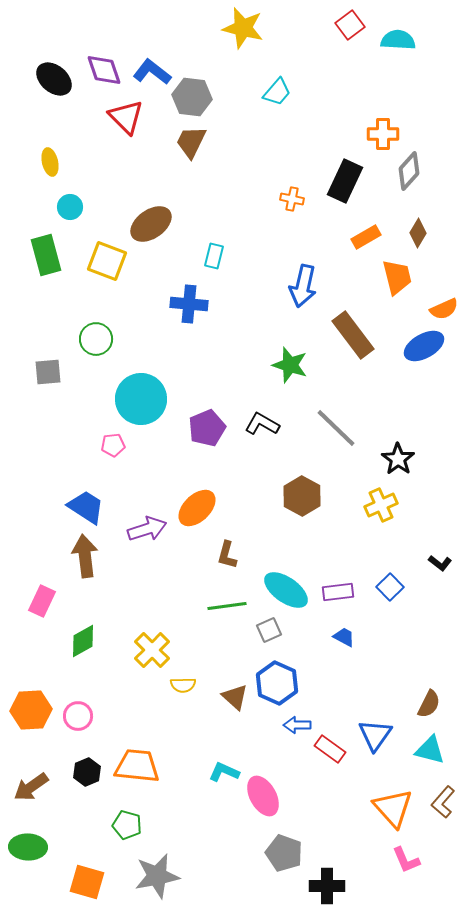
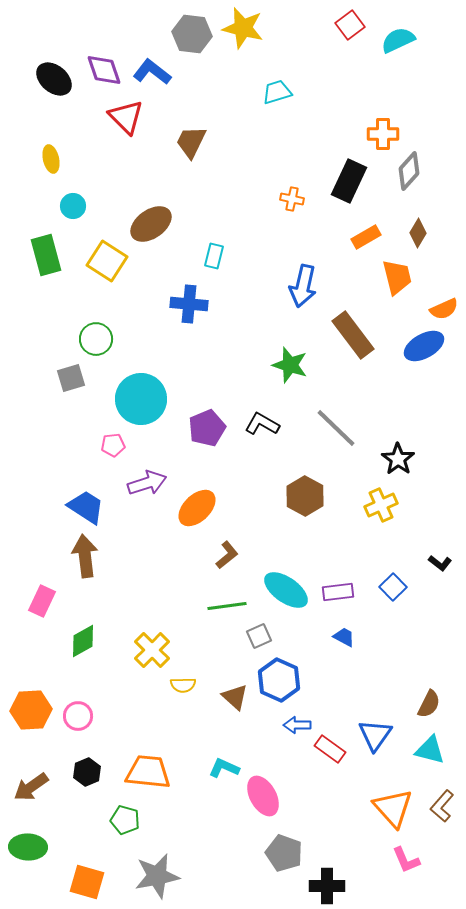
cyan semicircle at (398, 40): rotated 28 degrees counterclockwise
cyan trapezoid at (277, 92): rotated 148 degrees counterclockwise
gray hexagon at (192, 97): moved 63 px up
yellow ellipse at (50, 162): moved 1 px right, 3 px up
black rectangle at (345, 181): moved 4 px right
cyan circle at (70, 207): moved 3 px right, 1 px up
yellow square at (107, 261): rotated 12 degrees clockwise
gray square at (48, 372): moved 23 px right, 6 px down; rotated 12 degrees counterclockwise
brown hexagon at (302, 496): moved 3 px right
purple arrow at (147, 529): moved 46 px up
brown L-shape at (227, 555): rotated 144 degrees counterclockwise
blue square at (390, 587): moved 3 px right
gray square at (269, 630): moved 10 px left, 6 px down
blue hexagon at (277, 683): moved 2 px right, 3 px up
orange trapezoid at (137, 766): moved 11 px right, 6 px down
cyan L-shape at (224, 772): moved 4 px up
brown L-shape at (443, 802): moved 1 px left, 4 px down
green pentagon at (127, 825): moved 2 px left, 5 px up
